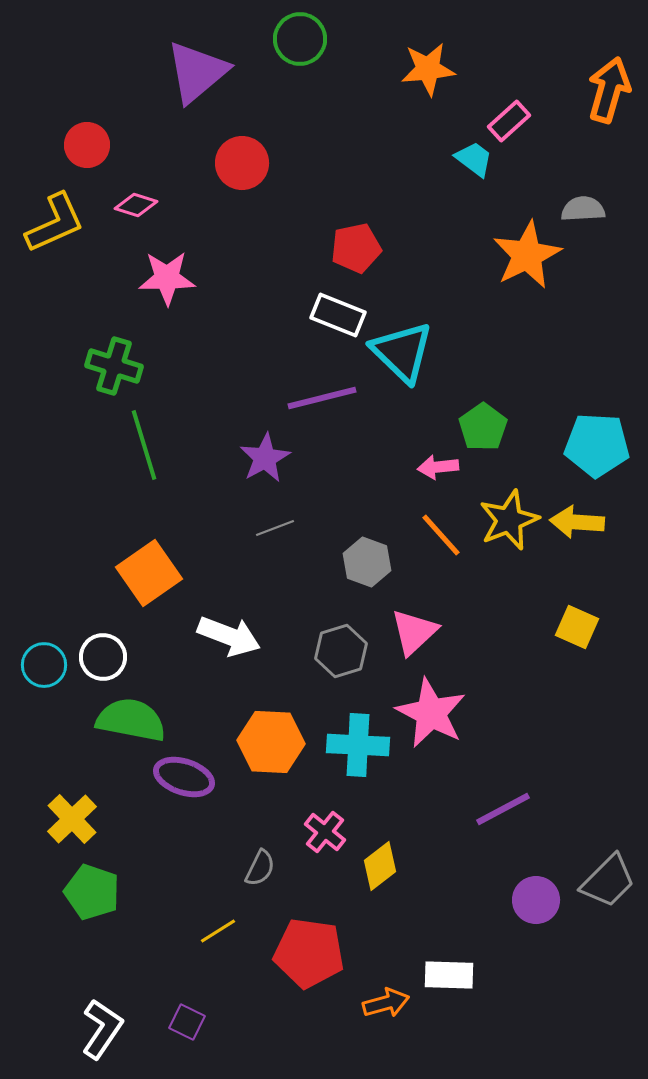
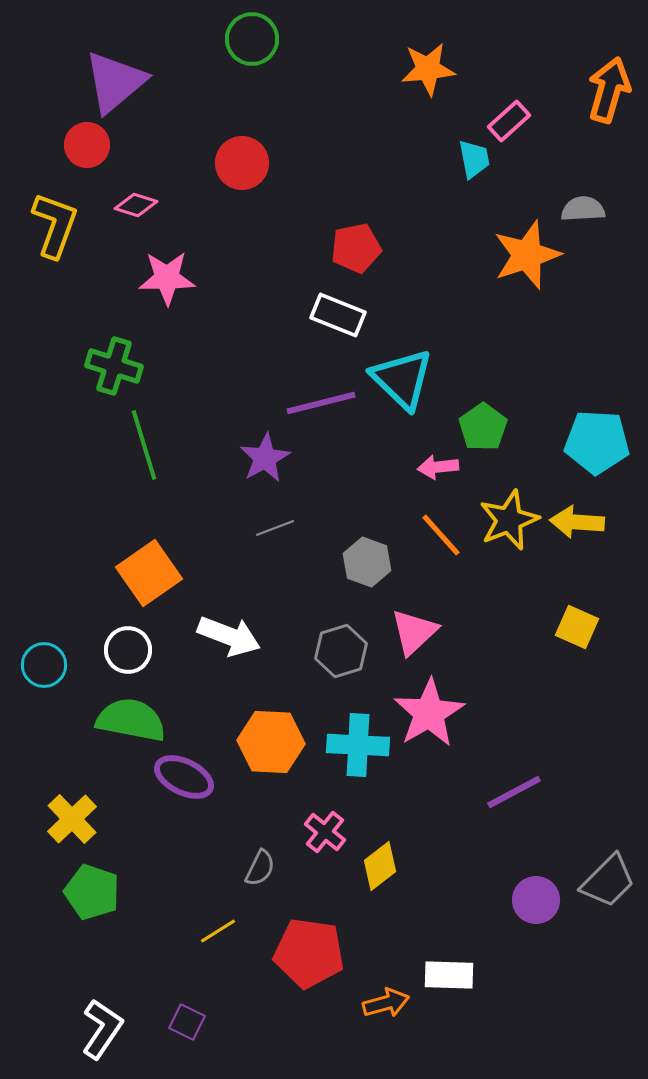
green circle at (300, 39): moved 48 px left
purple triangle at (197, 72): moved 82 px left, 10 px down
cyan trapezoid at (474, 159): rotated 42 degrees clockwise
yellow L-shape at (55, 223): moved 2 px down; rotated 46 degrees counterclockwise
orange star at (527, 255): rotated 8 degrees clockwise
cyan triangle at (402, 352): moved 27 px down
purple line at (322, 398): moved 1 px left, 5 px down
cyan pentagon at (597, 445): moved 3 px up
white circle at (103, 657): moved 25 px right, 7 px up
pink star at (431, 713): moved 2 px left; rotated 14 degrees clockwise
purple ellipse at (184, 777): rotated 8 degrees clockwise
purple line at (503, 809): moved 11 px right, 17 px up
